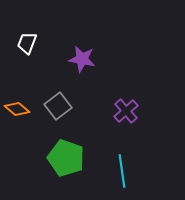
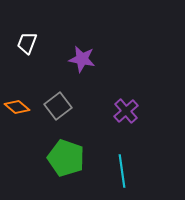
orange diamond: moved 2 px up
